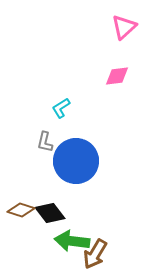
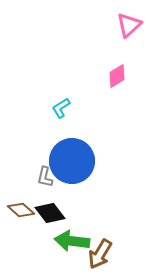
pink triangle: moved 5 px right, 2 px up
pink diamond: rotated 25 degrees counterclockwise
gray L-shape: moved 35 px down
blue circle: moved 4 px left
brown diamond: rotated 24 degrees clockwise
brown arrow: moved 5 px right
